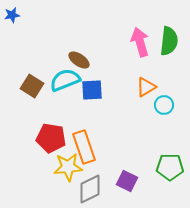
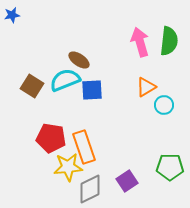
purple square: rotated 30 degrees clockwise
